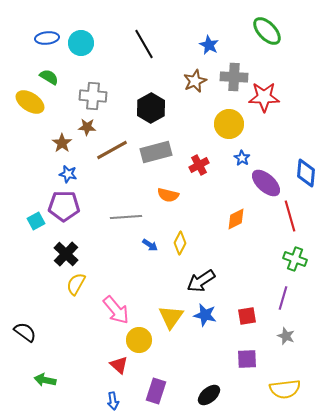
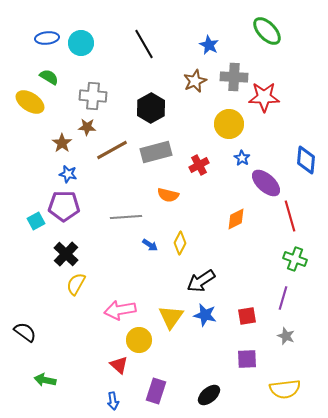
blue diamond at (306, 173): moved 13 px up
pink arrow at (116, 310): moved 4 px right; rotated 120 degrees clockwise
